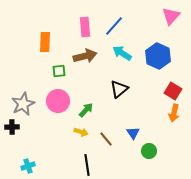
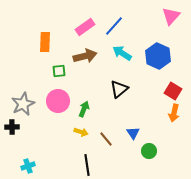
pink rectangle: rotated 60 degrees clockwise
green arrow: moved 2 px left, 1 px up; rotated 21 degrees counterclockwise
